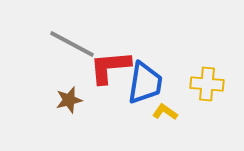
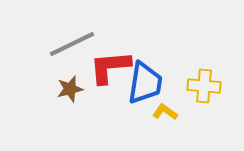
gray line: rotated 54 degrees counterclockwise
yellow cross: moved 3 px left, 2 px down
brown star: moved 1 px right, 11 px up
